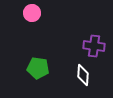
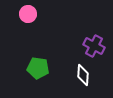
pink circle: moved 4 px left, 1 px down
purple cross: rotated 20 degrees clockwise
